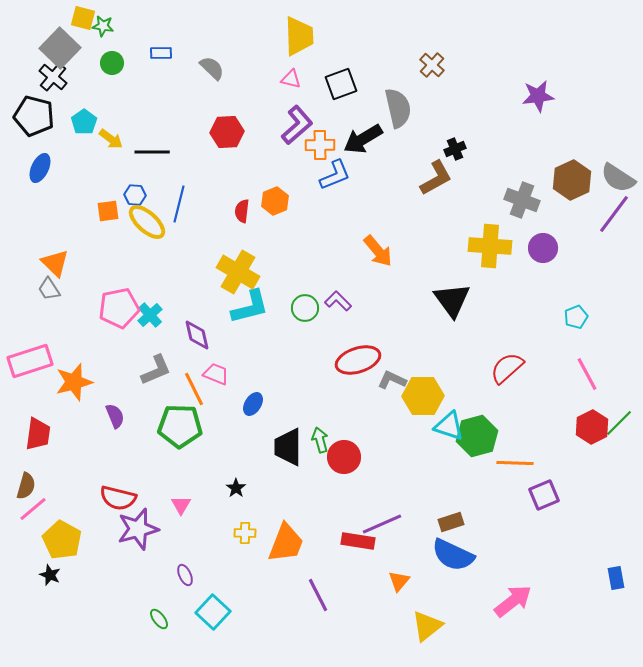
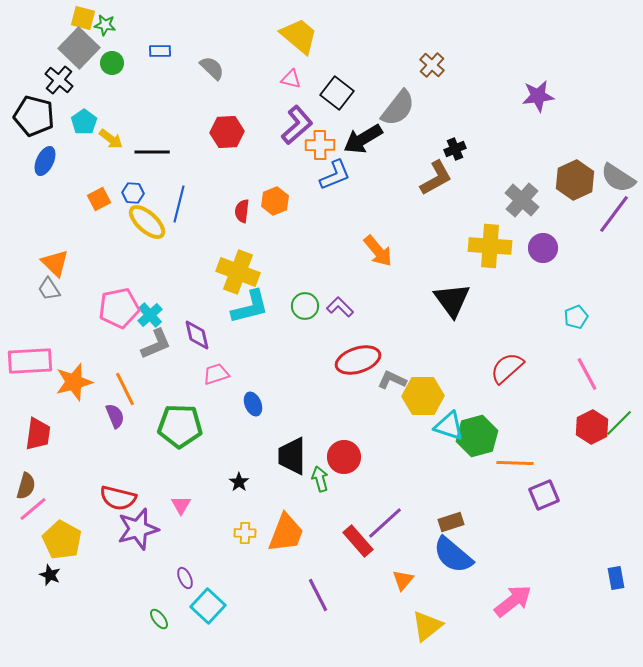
green star at (103, 26): moved 2 px right, 1 px up
yellow trapezoid at (299, 36): rotated 48 degrees counterclockwise
gray square at (60, 48): moved 19 px right
blue rectangle at (161, 53): moved 1 px left, 2 px up
black cross at (53, 77): moved 6 px right, 3 px down
black square at (341, 84): moved 4 px left, 9 px down; rotated 32 degrees counterclockwise
gray semicircle at (398, 108): rotated 51 degrees clockwise
blue ellipse at (40, 168): moved 5 px right, 7 px up
brown hexagon at (572, 180): moved 3 px right
blue hexagon at (135, 195): moved 2 px left, 2 px up
gray cross at (522, 200): rotated 20 degrees clockwise
orange square at (108, 211): moved 9 px left, 12 px up; rotated 20 degrees counterclockwise
yellow cross at (238, 272): rotated 9 degrees counterclockwise
purple L-shape at (338, 301): moved 2 px right, 6 px down
green circle at (305, 308): moved 2 px up
pink rectangle at (30, 361): rotated 15 degrees clockwise
gray L-shape at (156, 370): moved 26 px up
pink trapezoid at (216, 374): rotated 40 degrees counterclockwise
orange line at (194, 389): moved 69 px left
blue ellipse at (253, 404): rotated 55 degrees counterclockwise
green arrow at (320, 440): moved 39 px down
black trapezoid at (288, 447): moved 4 px right, 9 px down
black star at (236, 488): moved 3 px right, 6 px up
purple line at (382, 524): moved 3 px right, 1 px up; rotated 18 degrees counterclockwise
red rectangle at (358, 541): rotated 40 degrees clockwise
orange trapezoid at (286, 543): moved 10 px up
blue semicircle at (453, 555): rotated 15 degrees clockwise
purple ellipse at (185, 575): moved 3 px down
orange triangle at (399, 581): moved 4 px right, 1 px up
cyan square at (213, 612): moved 5 px left, 6 px up
